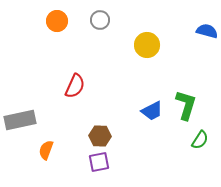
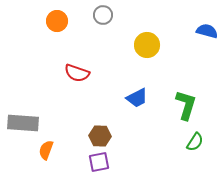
gray circle: moved 3 px right, 5 px up
red semicircle: moved 2 px right, 13 px up; rotated 85 degrees clockwise
blue trapezoid: moved 15 px left, 13 px up
gray rectangle: moved 3 px right, 3 px down; rotated 16 degrees clockwise
green semicircle: moved 5 px left, 2 px down
